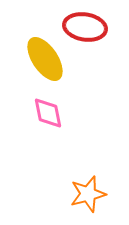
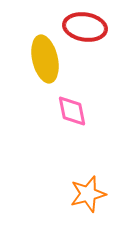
yellow ellipse: rotated 21 degrees clockwise
pink diamond: moved 24 px right, 2 px up
